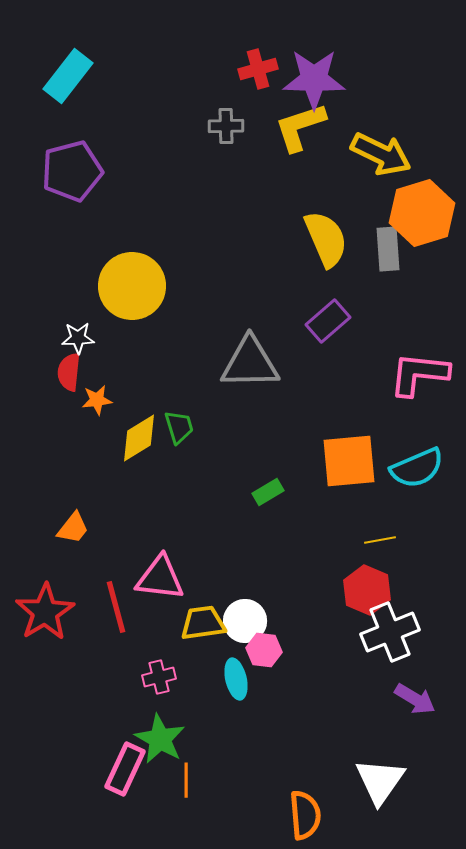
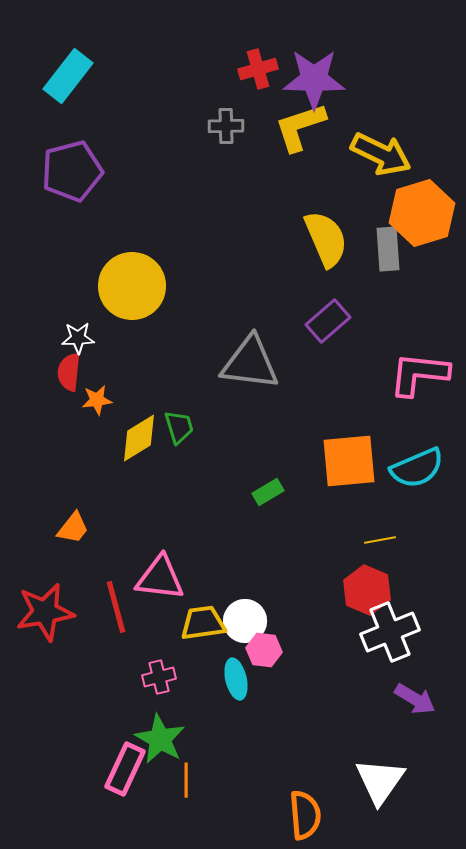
gray triangle: rotated 8 degrees clockwise
red star: rotated 22 degrees clockwise
